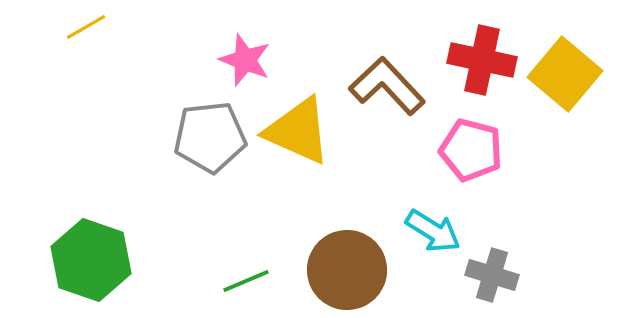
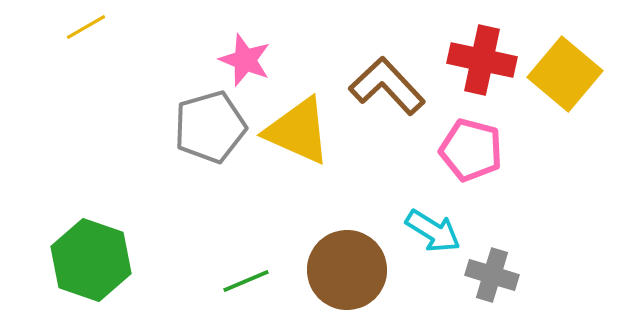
gray pentagon: moved 10 px up; rotated 10 degrees counterclockwise
